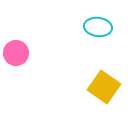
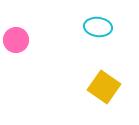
pink circle: moved 13 px up
